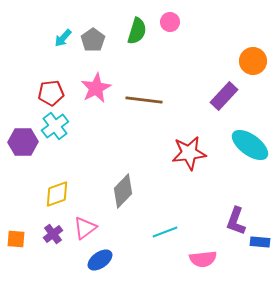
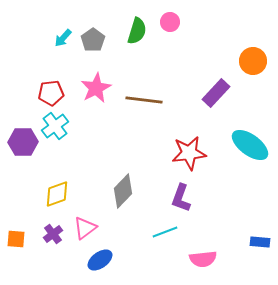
purple rectangle: moved 8 px left, 3 px up
purple L-shape: moved 55 px left, 23 px up
